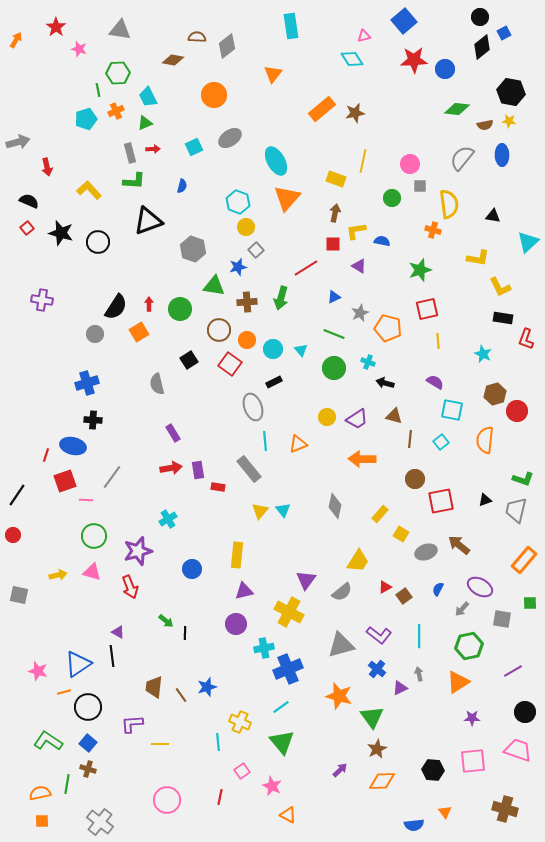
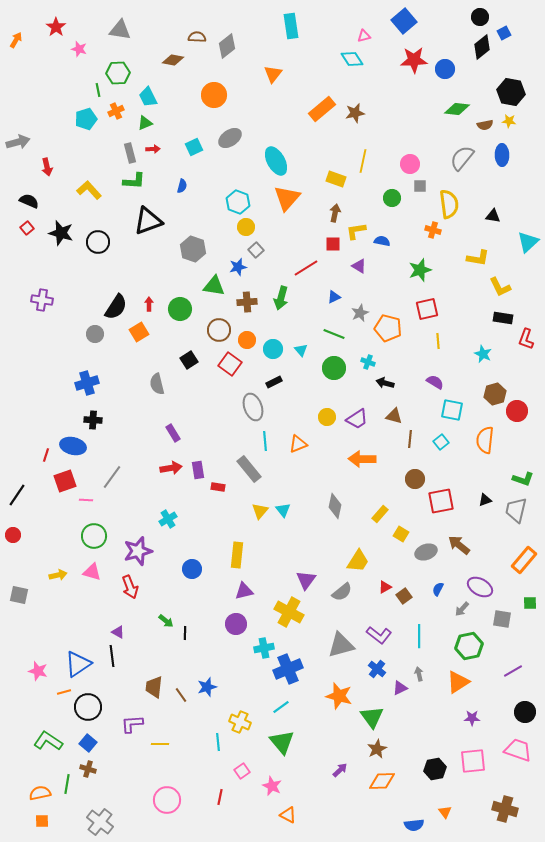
black hexagon at (433, 770): moved 2 px right, 1 px up; rotated 15 degrees counterclockwise
